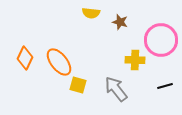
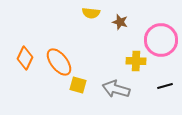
yellow cross: moved 1 px right, 1 px down
gray arrow: rotated 36 degrees counterclockwise
